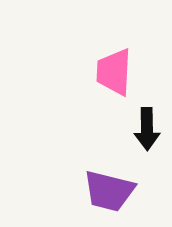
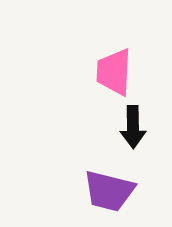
black arrow: moved 14 px left, 2 px up
